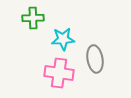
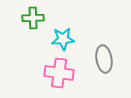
gray ellipse: moved 9 px right
